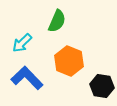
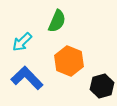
cyan arrow: moved 1 px up
black hexagon: rotated 25 degrees counterclockwise
